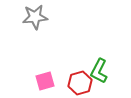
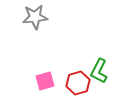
red hexagon: moved 2 px left
